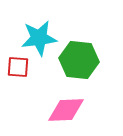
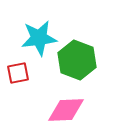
green hexagon: moved 2 px left; rotated 15 degrees clockwise
red square: moved 6 px down; rotated 15 degrees counterclockwise
